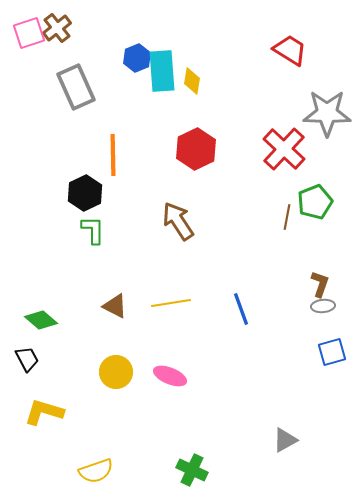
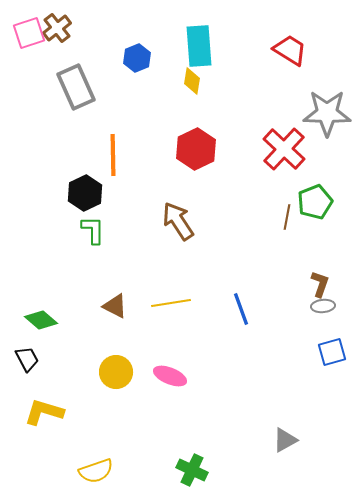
cyan rectangle: moved 37 px right, 25 px up
